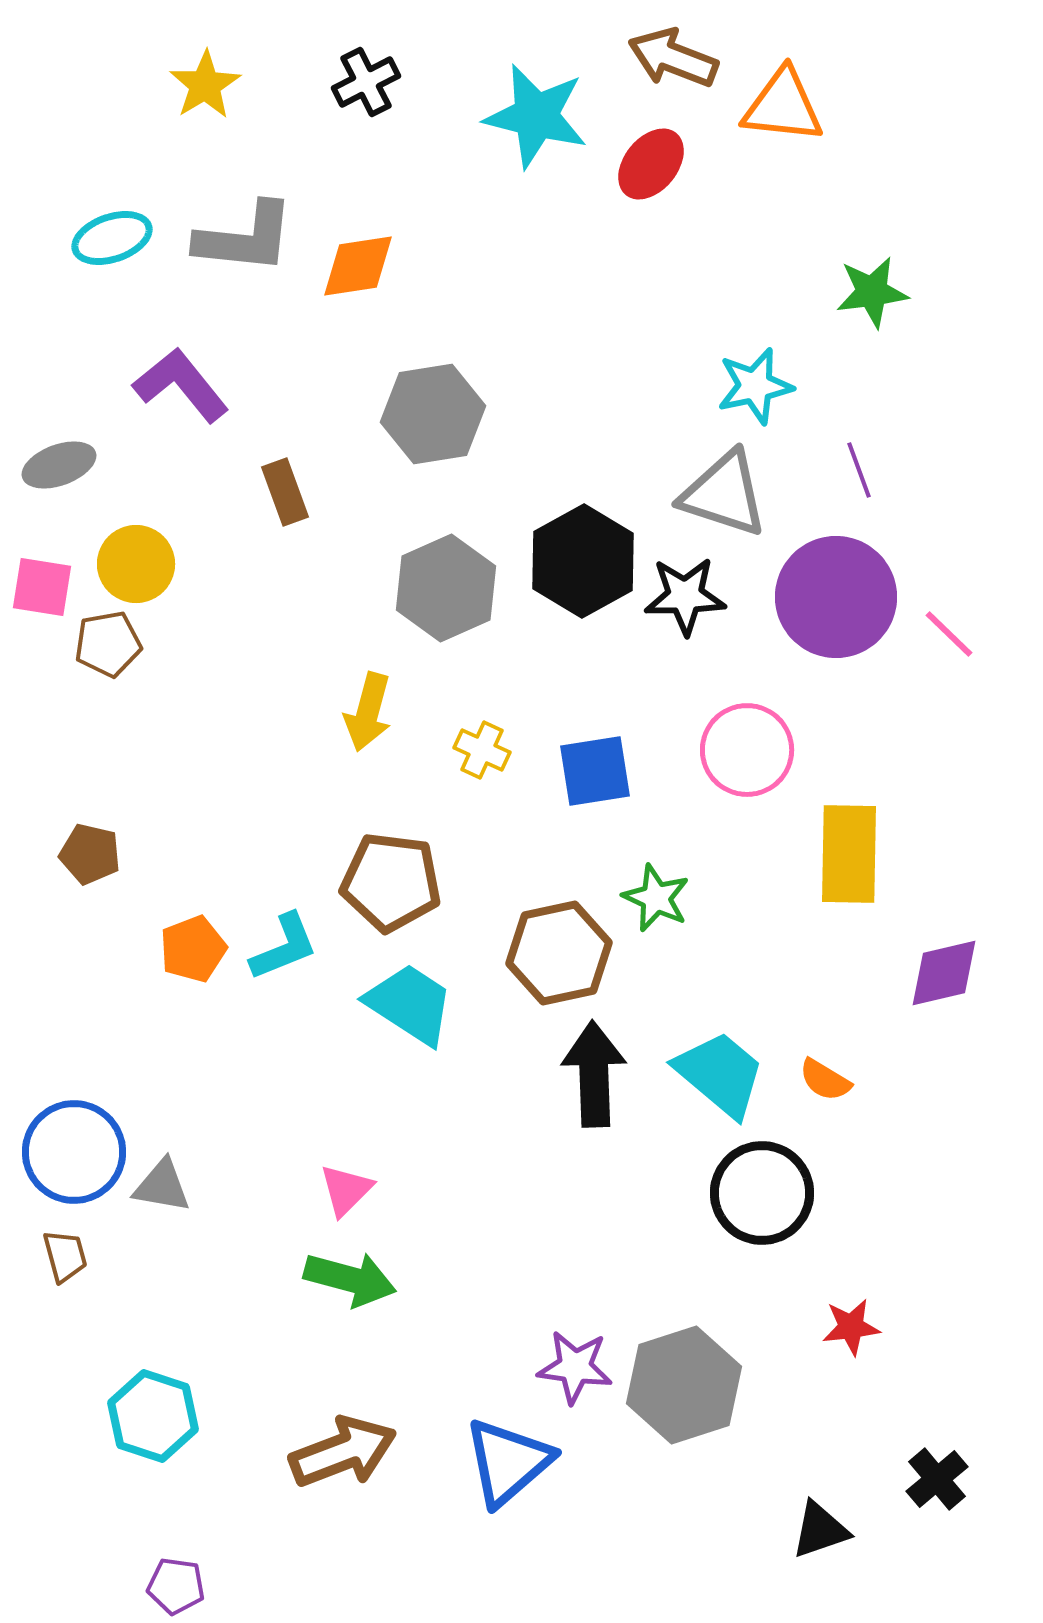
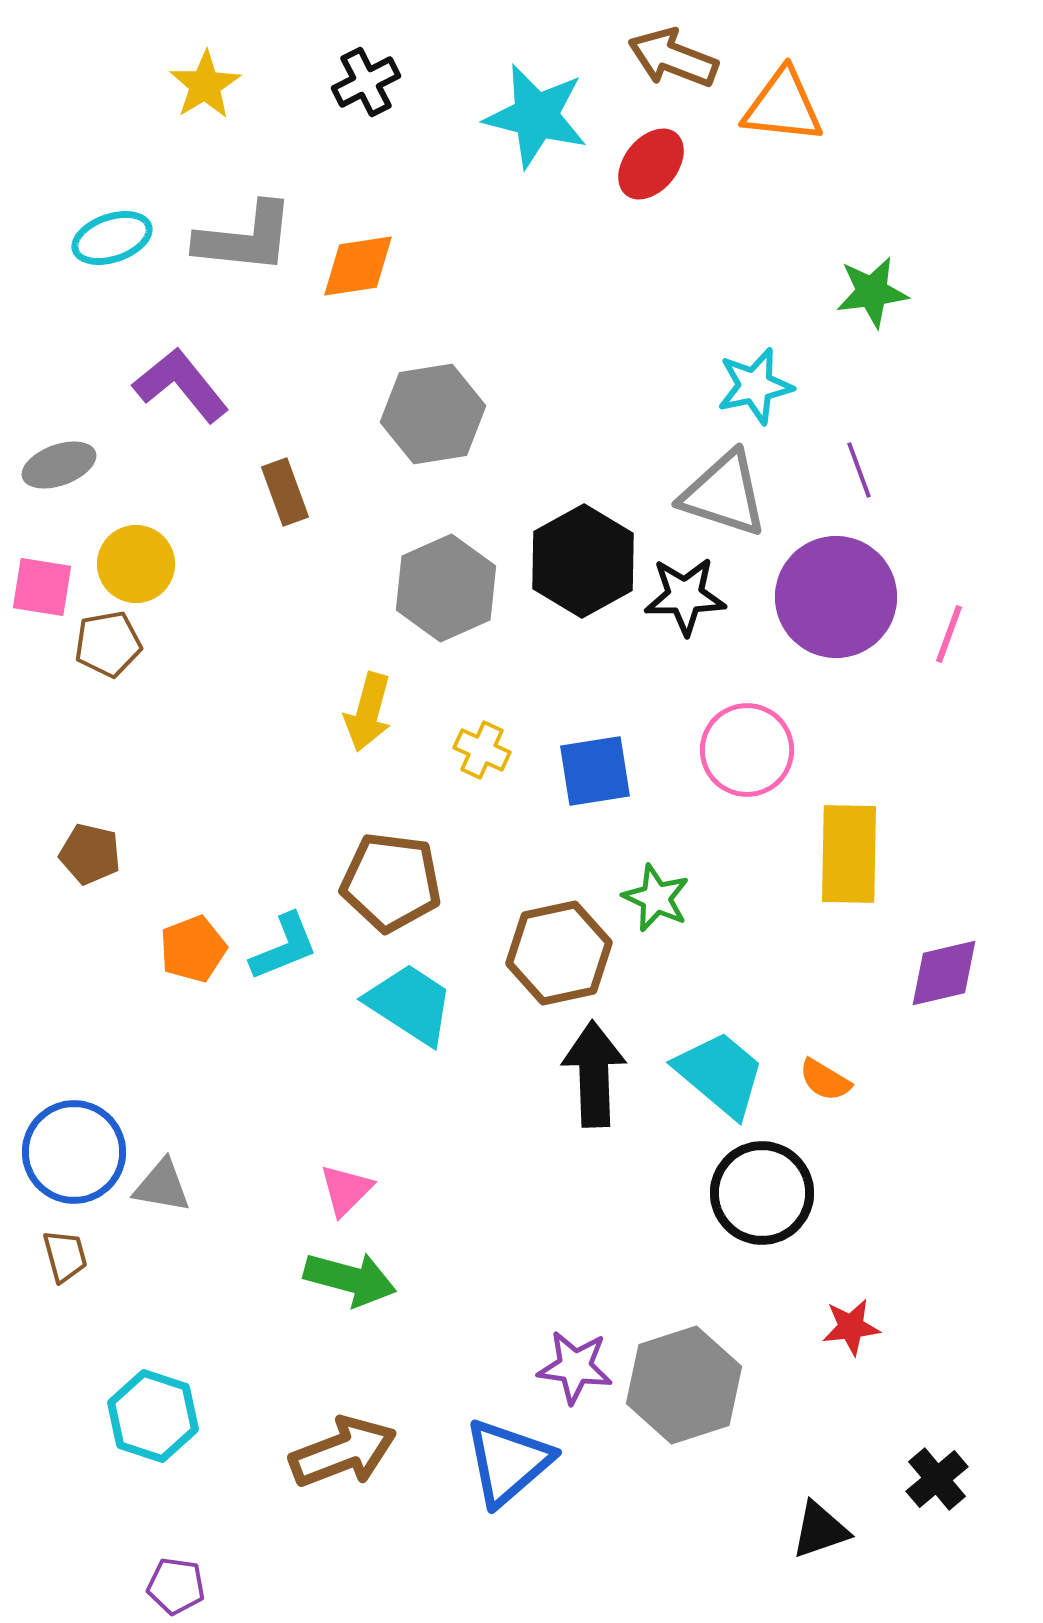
pink line at (949, 634): rotated 66 degrees clockwise
